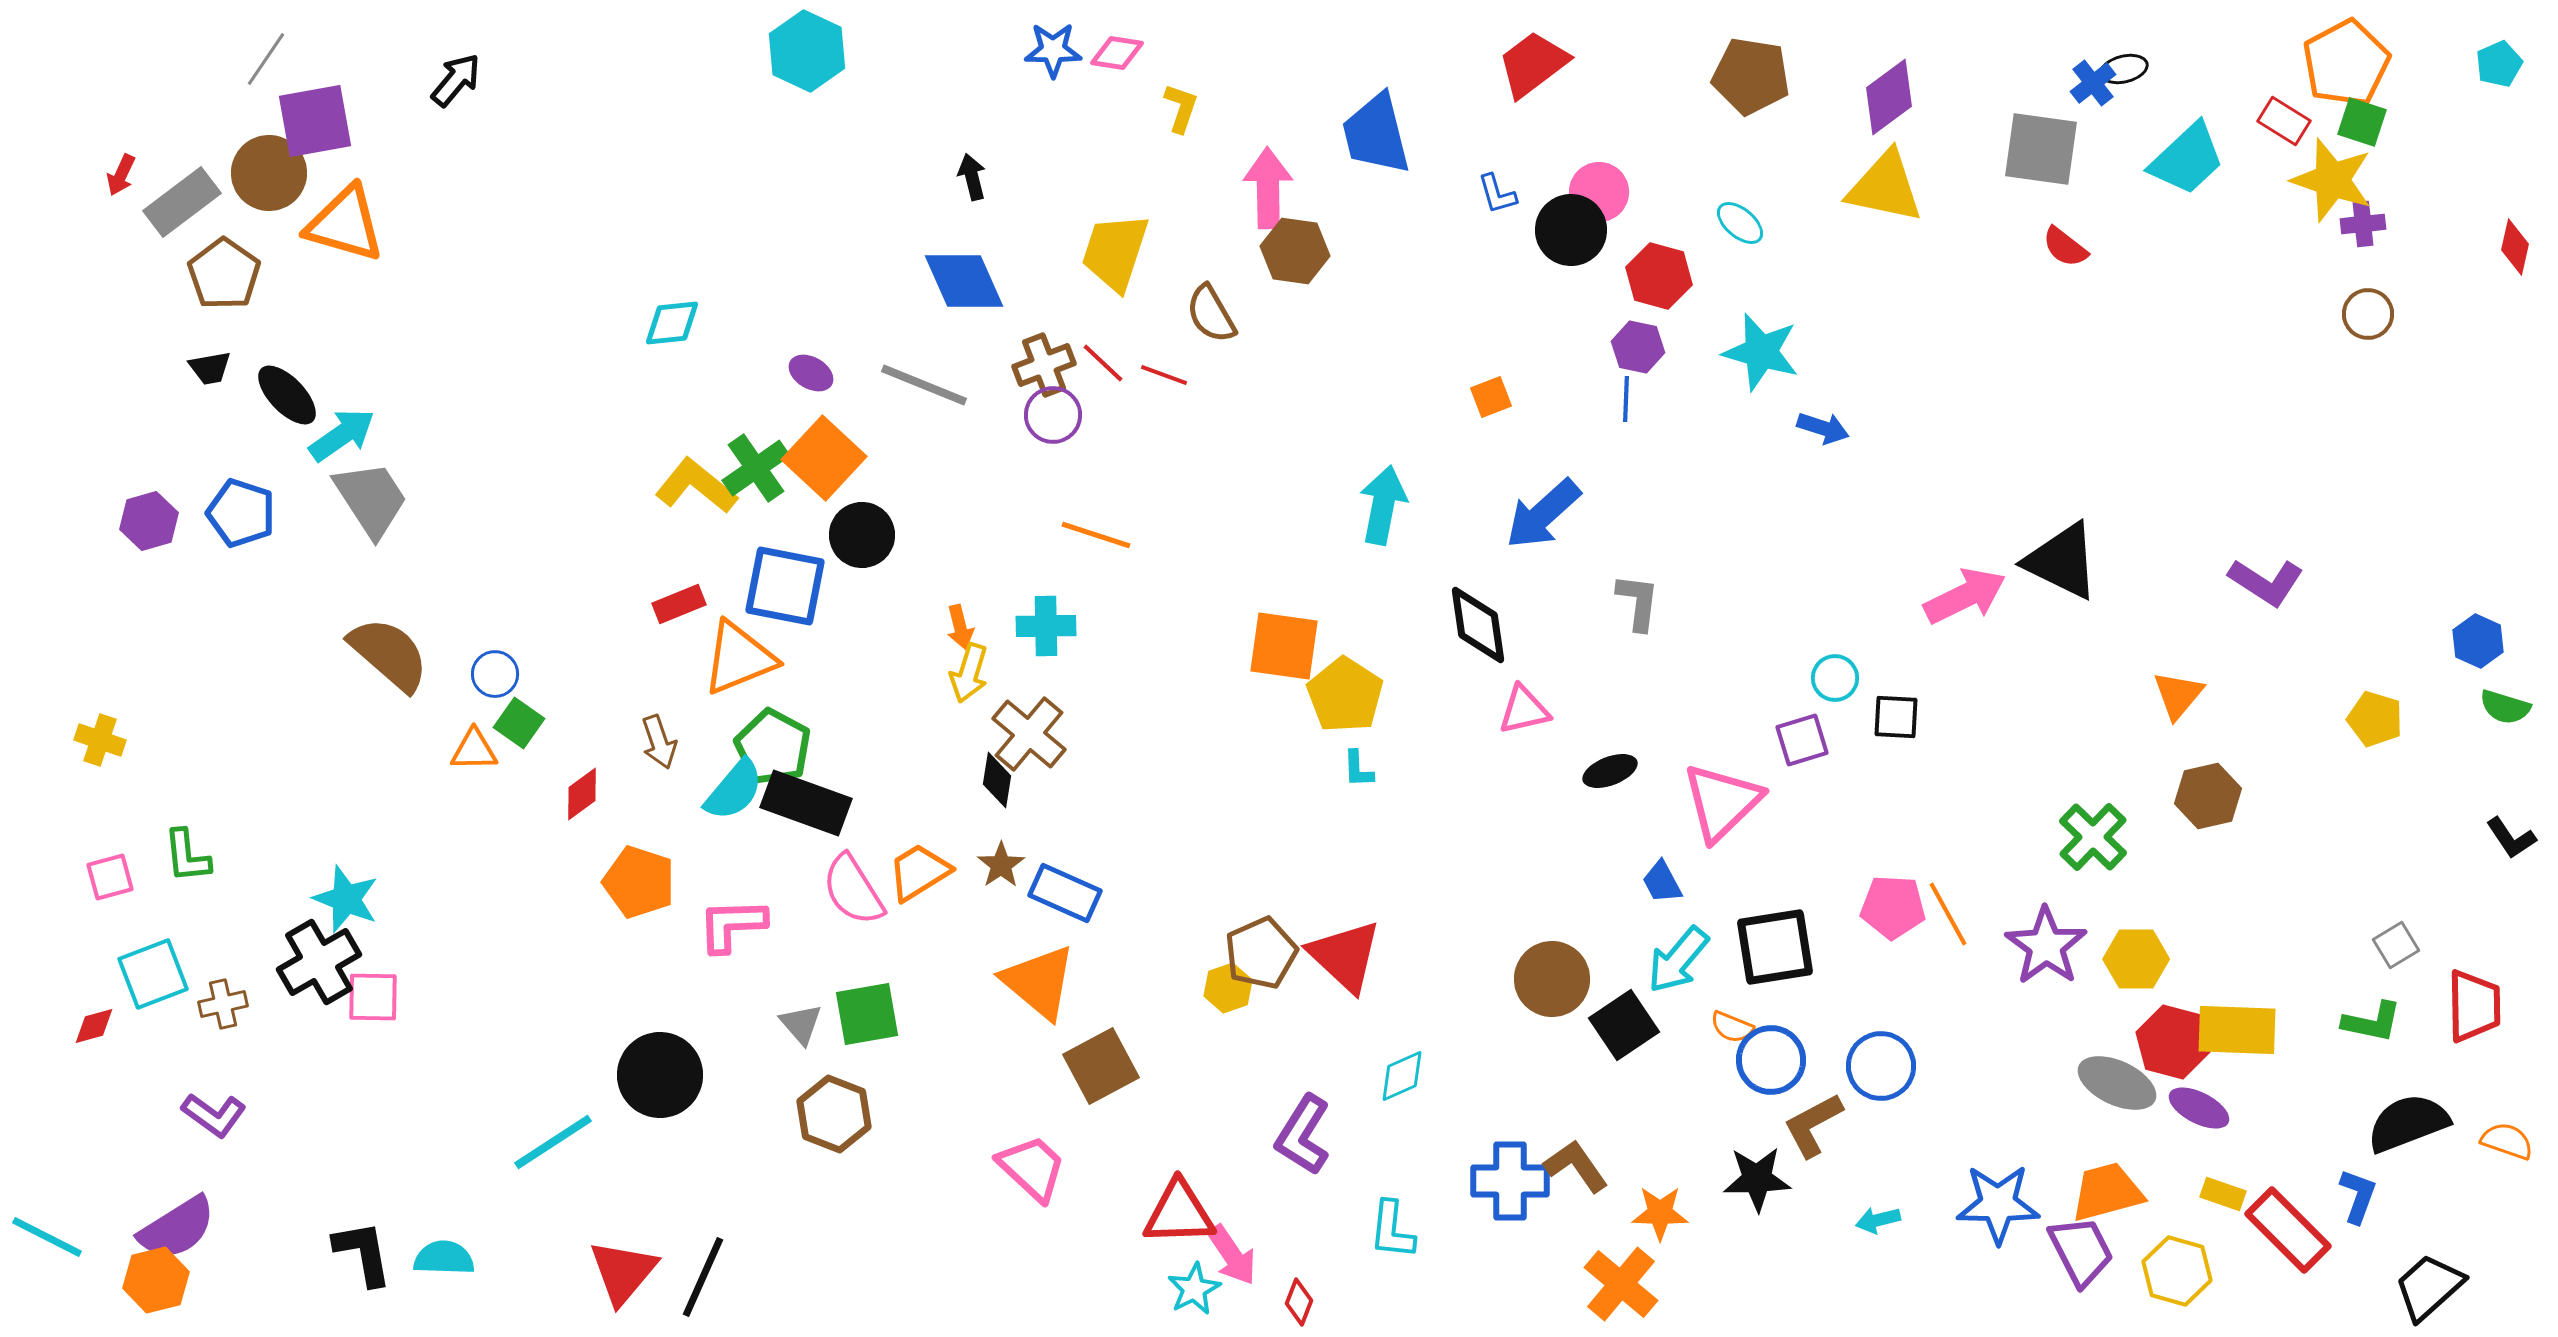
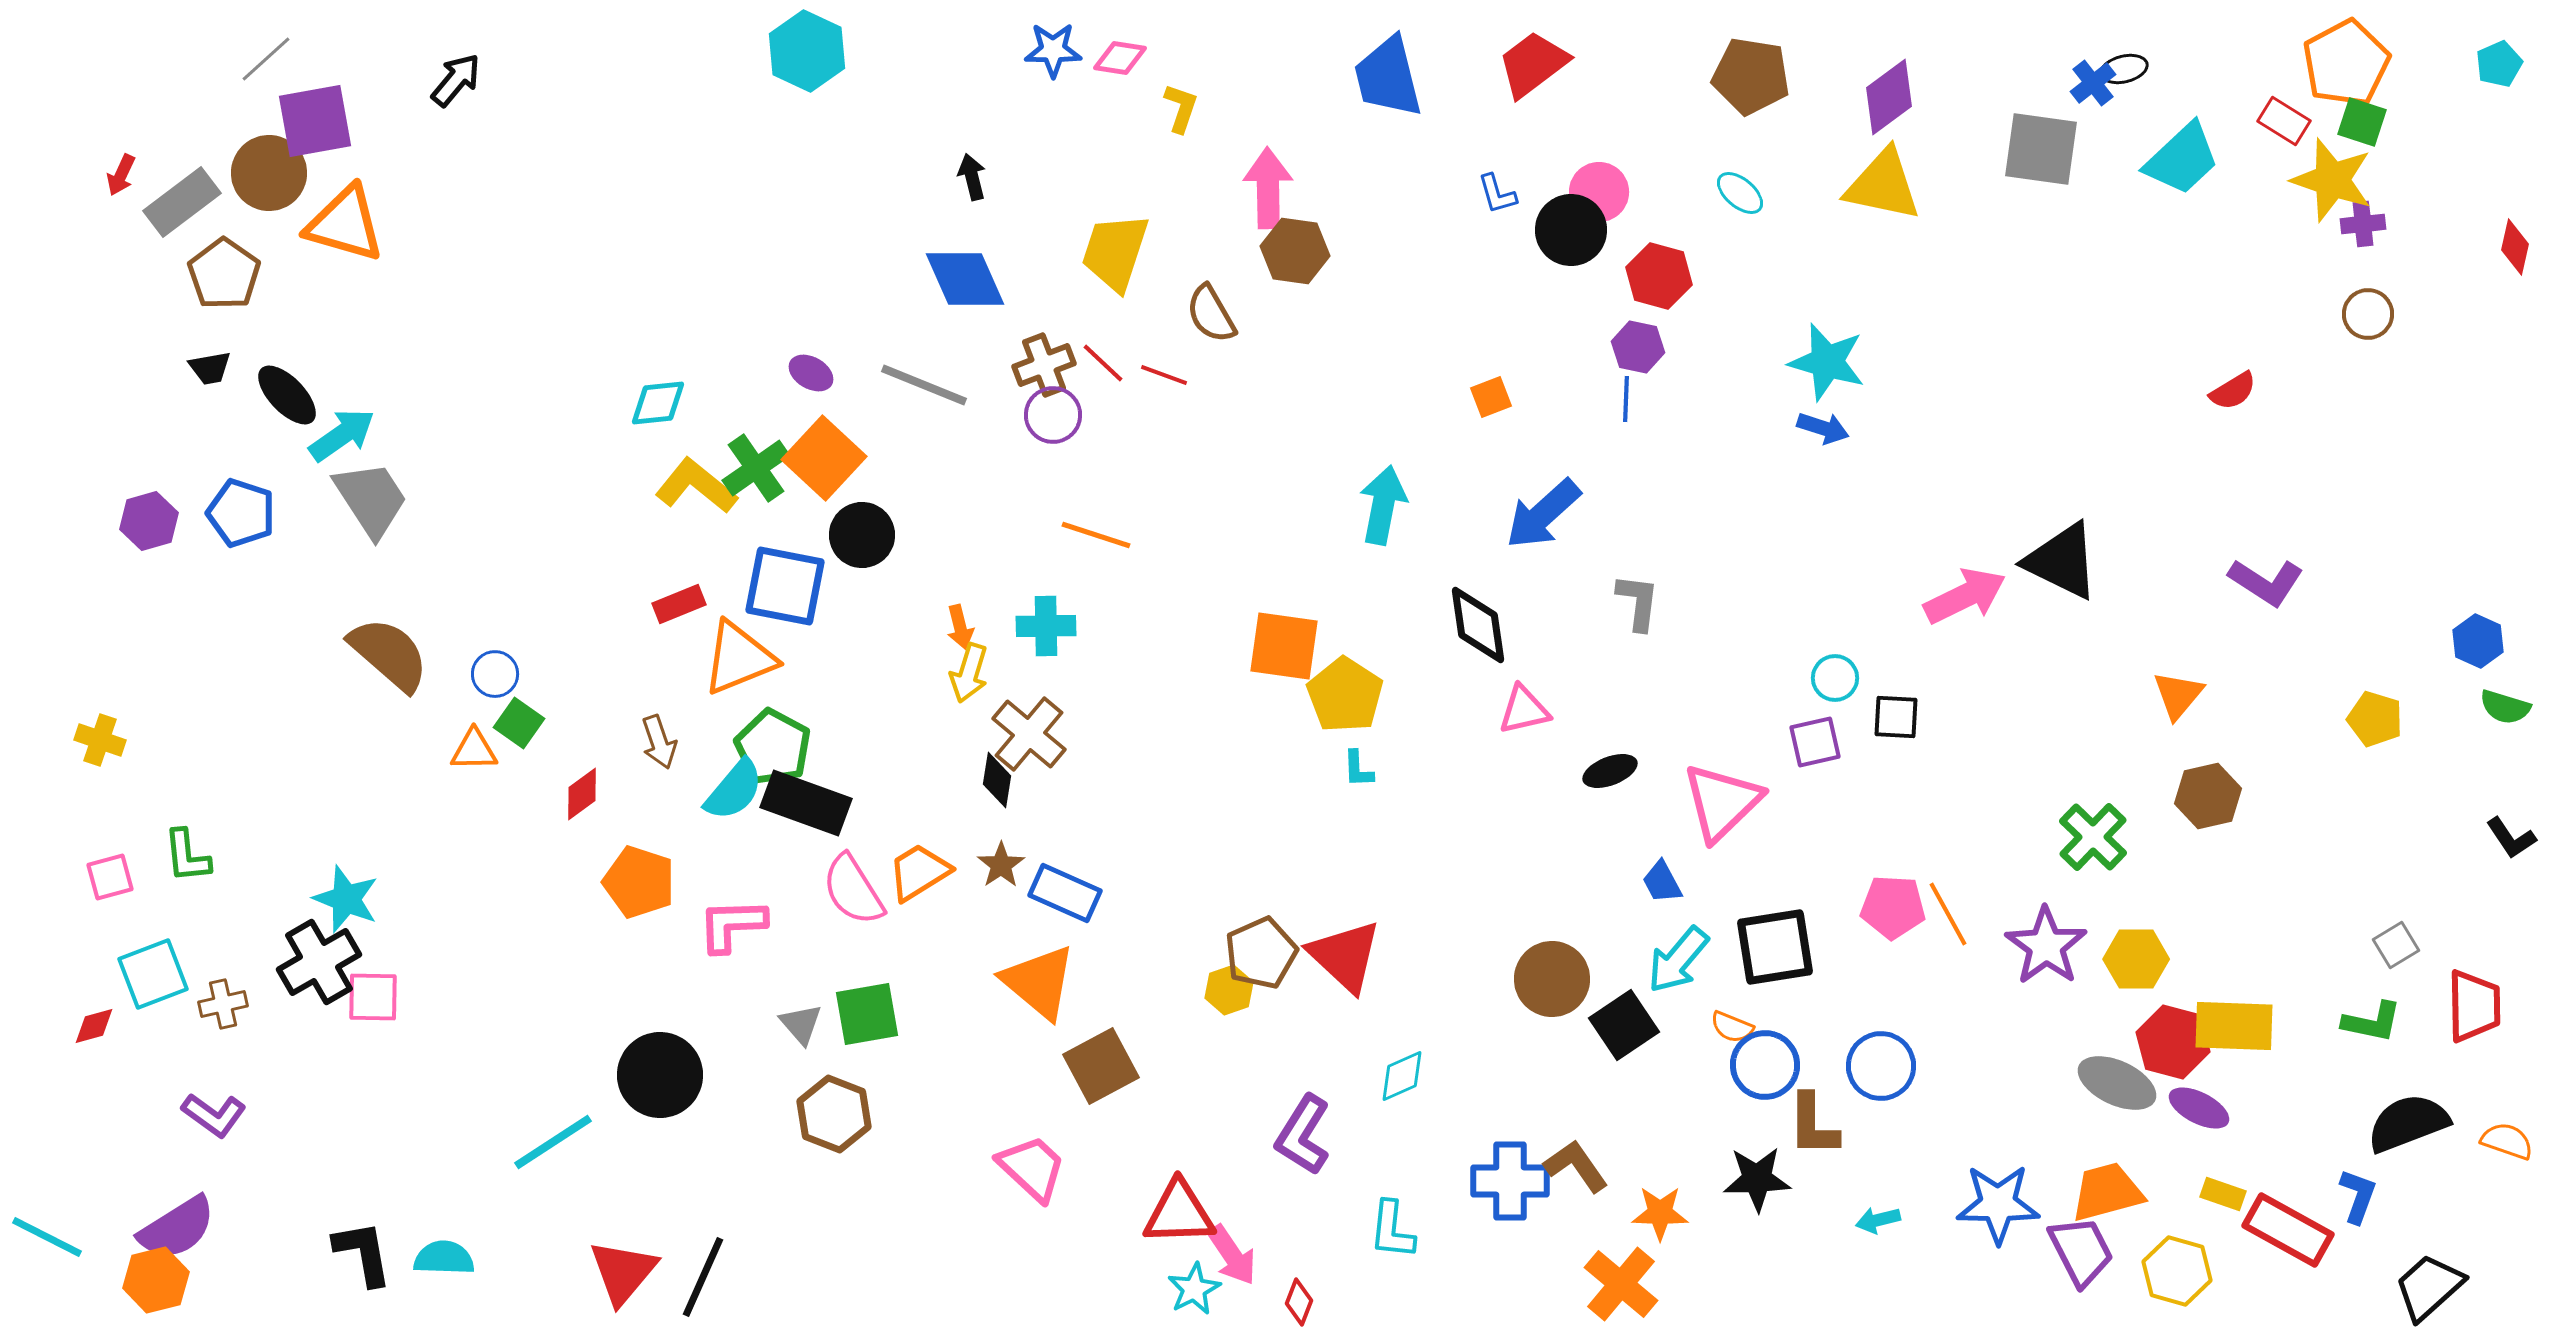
pink diamond at (1117, 53): moved 3 px right, 5 px down
gray line at (266, 59): rotated 14 degrees clockwise
blue trapezoid at (1376, 134): moved 12 px right, 57 px up
cyan trapezoid at (2187, 159): moved 5 px left
yellow triangle at (1885, 187): moved 2 px left, 2 px up
cyan ellipse at (1740, 223): moved 30 px up
red semicircle at (2065, 247): moved 168 px right, 144 px down; rotated 69 degrees counterclockwise
blue diamond at (964, 281): moved 1 px right, 2 px up
cyan diamond at (672, 323): moved 14 px left, 80 px down
cyan star at (1761, 352): moved 66 px right, 10 px down
purple square at (1802, 740): moved 13 px right, 2 px down; rotated 4 degrees clockwise
yellow hexagon at (1228, 988): moved 1 px right, 2 px down
yellow rectangle at (2237, 1030): moved 3 px left, 4 px up
blue circle at (1771, 1060): moved 6 px left, 5 px down
brown L-shape at (1813, 1125): rotated 62 degrees counterclockwise
red rectangle at (2288, 1230): rotated 16 degrees counterclockwise
